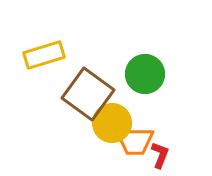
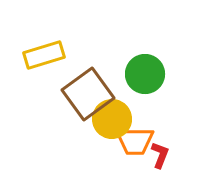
brown square: rotated 18 degrees clockwise
yellow circle: moved 4 px up
